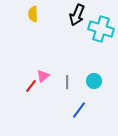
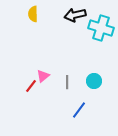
black arrow: moved 2 px left; rotated 55 degrees clockwise
cyan cross: moved 1 px up
